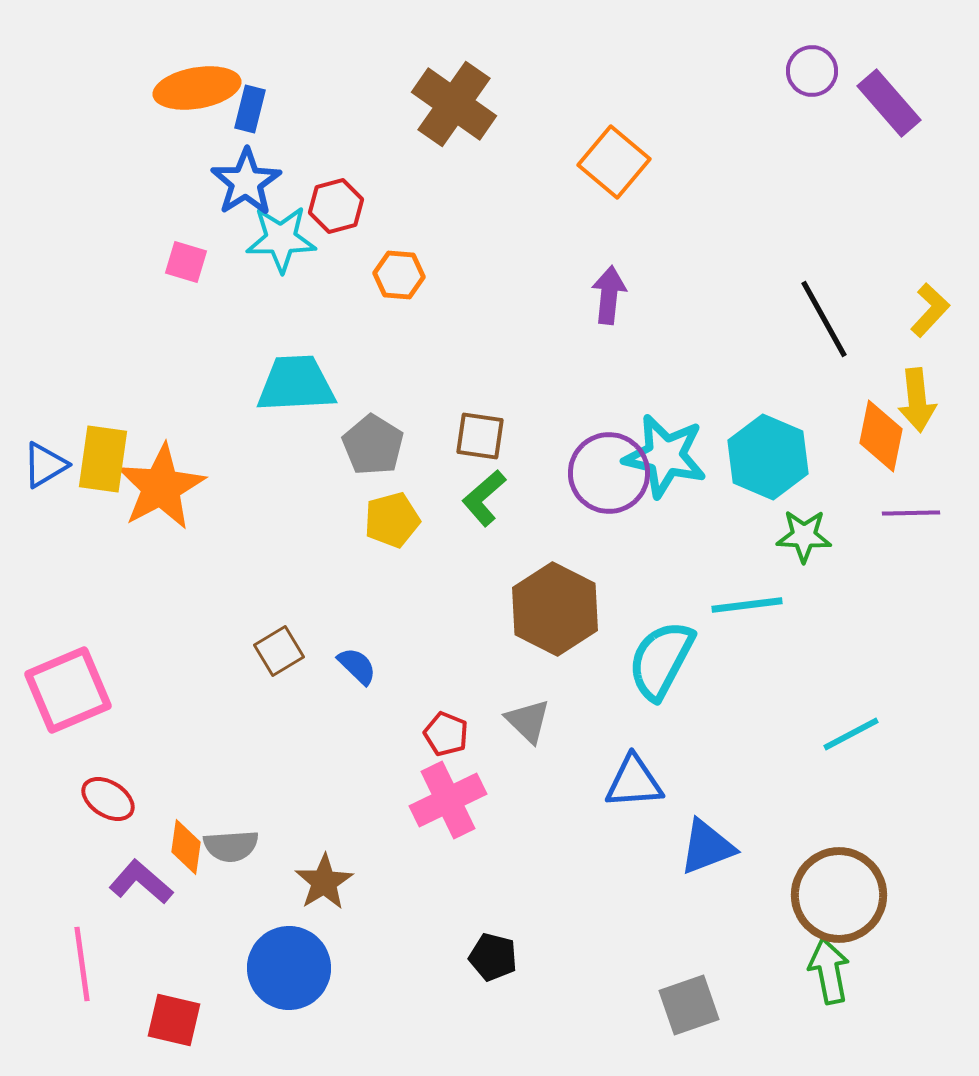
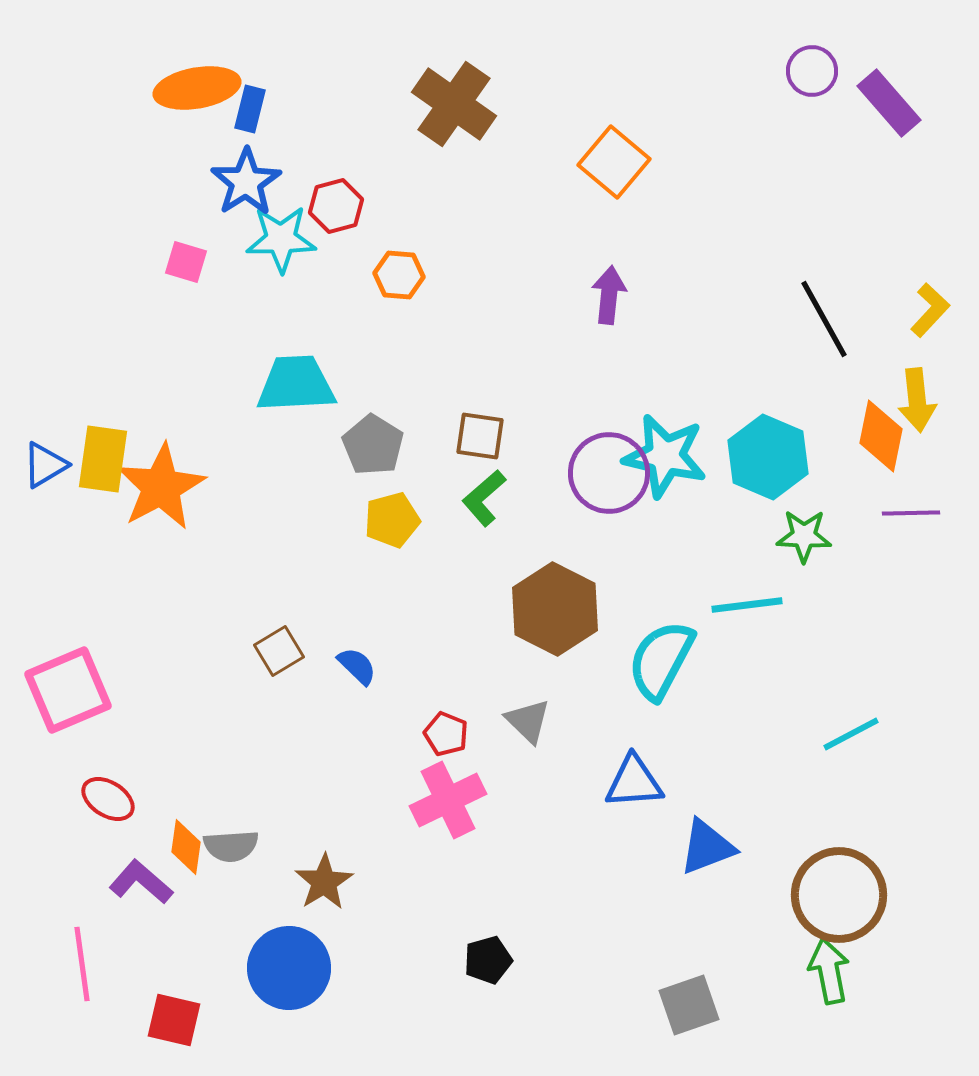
black pentagon at (493, 957): moved 5 px left, 3 px down; rotated 30 degrees counterclockwise
